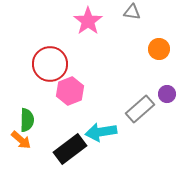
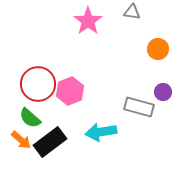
orange circle: moved 1 px left
red circle: moved 12 px left, 20 px down
purple circle: moved 4 px left, 2 px up
gray rectangle: moved 1 px left, 2 px up; rotated 56 degrees clockwise
green semicircle: moved 3 px right, 2 px up; rotated 130 degrees clockwise
black rectangle: moved 20 px left, 7 px up
